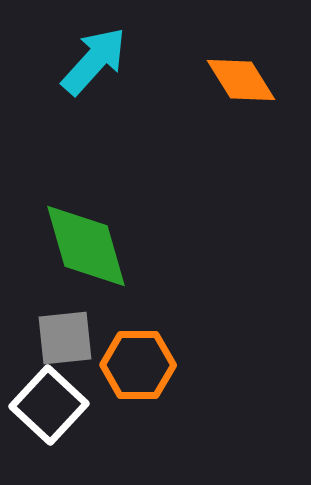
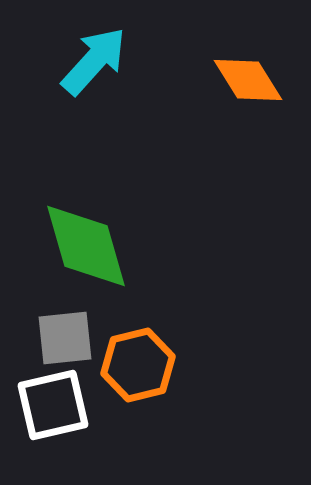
orange diamond: moved 7 px right
orange hexagon: rotated 14 degrees counterclockwise
white square: moved 4 px right; rotated 34 degrees clockwise
